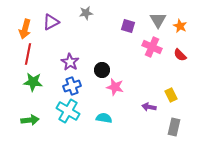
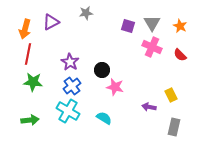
gray triangle: moved 6 px left, 3 px down
blue cross: rotated 18 degrees counterclockwise
cyan semicircle: rotated 21 degrees clockwise
